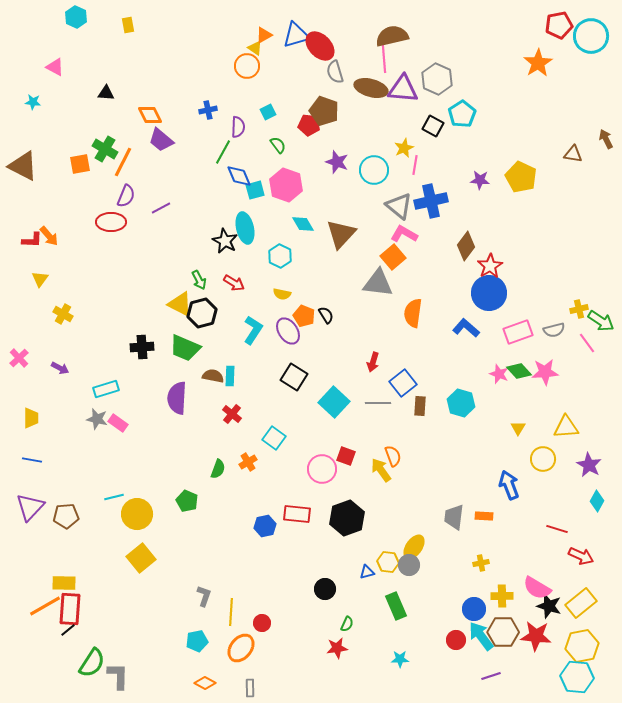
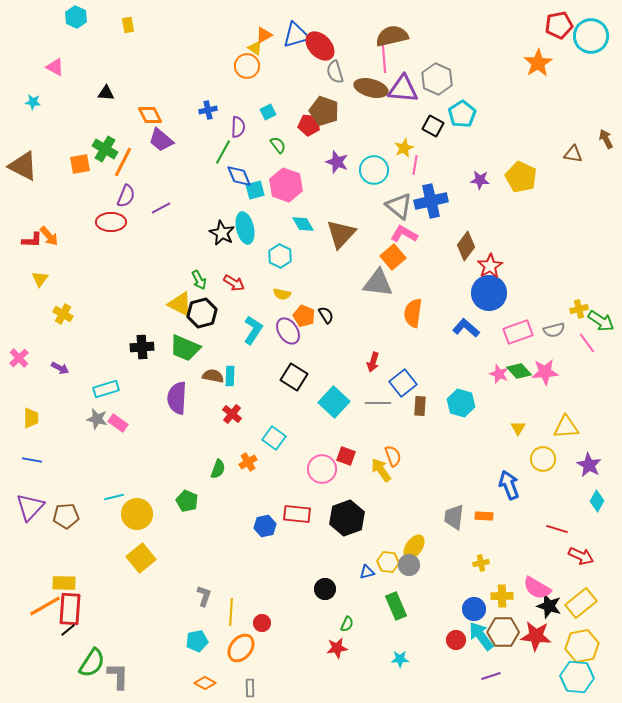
black star at (225, 241): moved 3 px left, 8 px up
